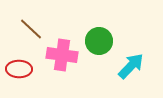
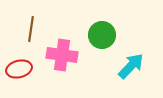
brown line: rotated 55 degrees clockwise
green circle: moved 3 px right, 6 px up
red ellipse: rotated 15 degrees counterclockwise
